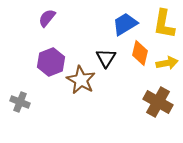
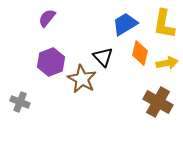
black triangle: moved 3 px left, 1 px up; rotated 15 degrees counterclockwise
brown star: moved 1 px right, 1 px up
